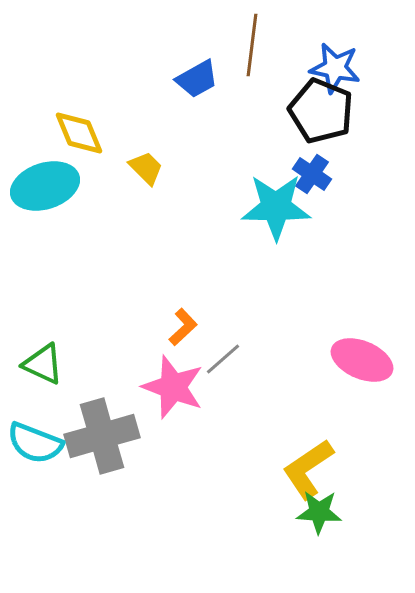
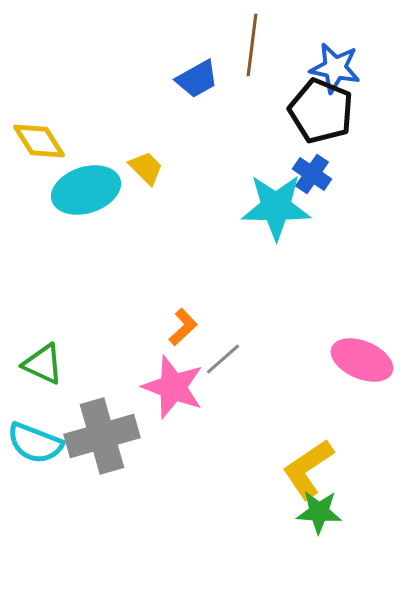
yellow diamond: moved 40 px left, 8 px down; rotated 10 degrees counterclockwise
cyan ellipse: moved 41 px right, 4 px down
